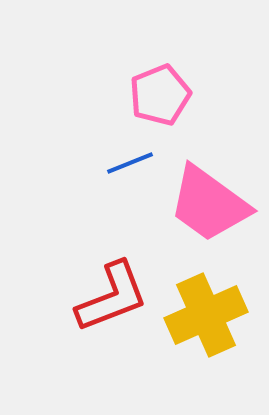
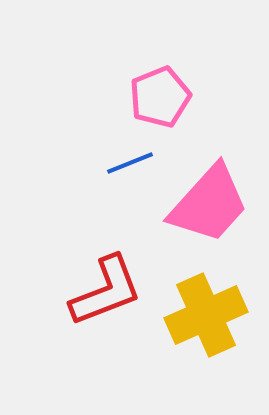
pink pentagon: moved 2 px down
pink trapezoid: rotated 84 degrees counterclockwise
red L-shape: moved 6 px left, 6 px up
